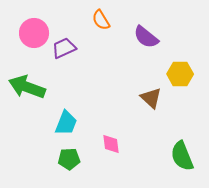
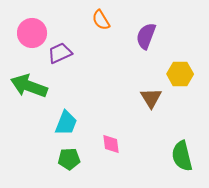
pink circle: moved 2 px left
purple semicircle: moved 1 px up; rotated 72 degrees clockwise
purple trapezoid: moved 4 px left, 5 px down
green arrow: moved 2 px right, 1 px up
brown triangle: rotated 15 degrees clockwise
green semicircle: rotated 8 degrees clockwise
